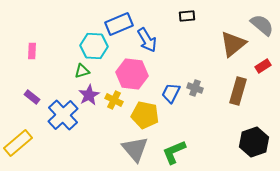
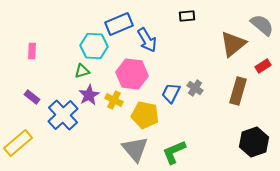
gray cross: rotated 14 degrees clockwise
